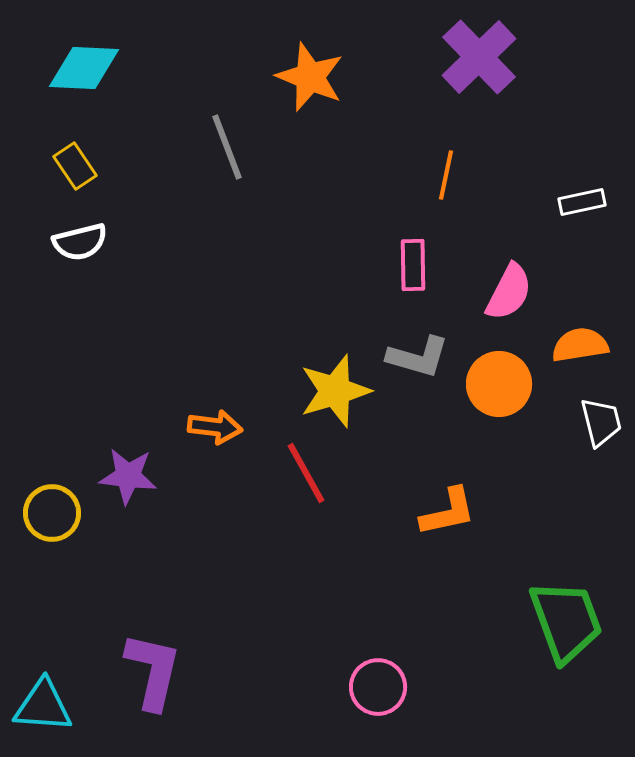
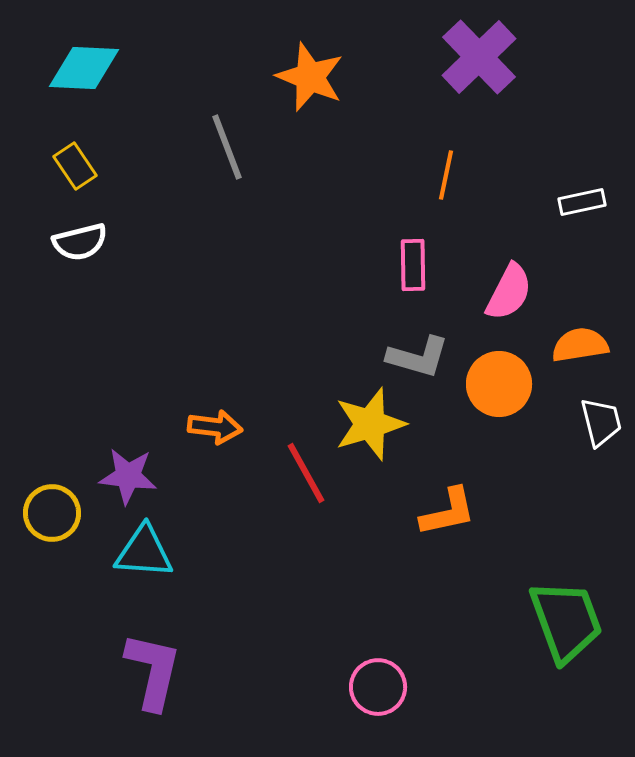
yellow star: moved 35 px right, 33 px down
cyan triangle: moved 101 px right, 154 px up
